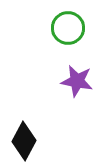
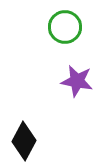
green circle: moved 3 px left, 1 px up
